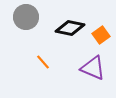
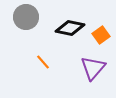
purple triangle: rotated 48 degrees clockwise
